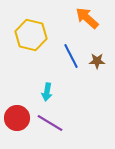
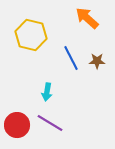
blue line: moved 2 px down
red circle: moved 7 px down
